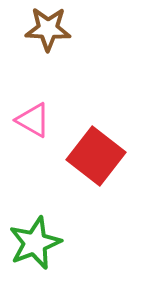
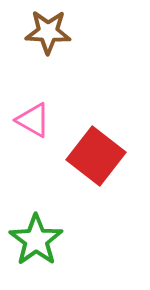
brown star: moved 3 px down
green star: moved 1 px right, 3 px up; rotated 14 degrees counterclockwise
